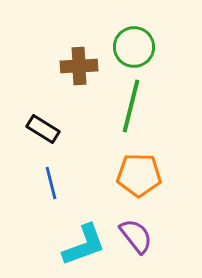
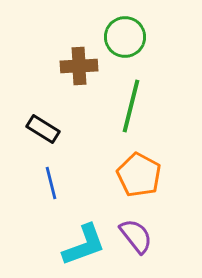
green circle: moved 9 px left, 10 px up
orange pentagon: rotated 27 degrees clockwise
